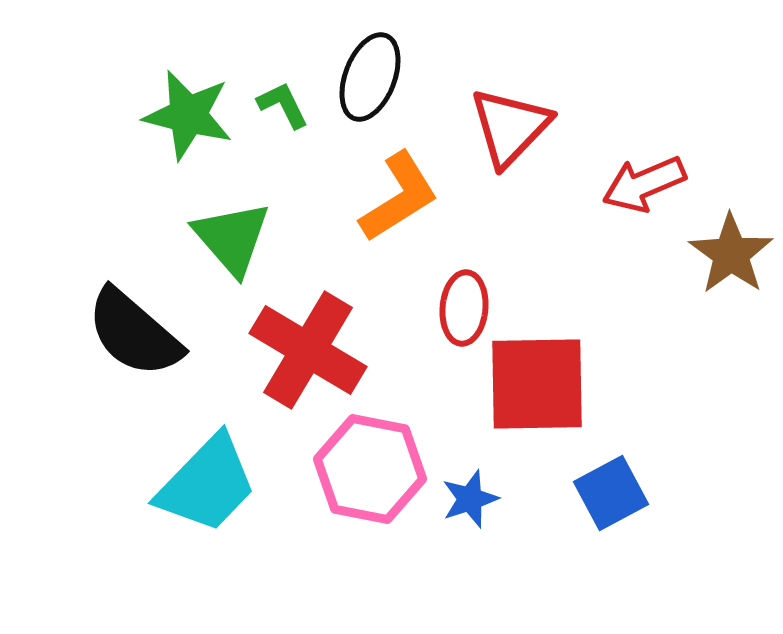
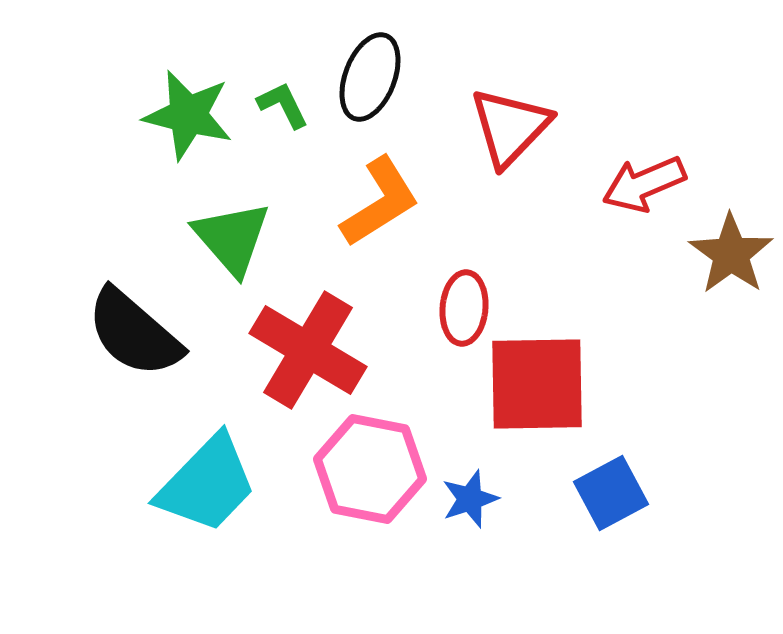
orange L-shape: moved 19 px left, 5 px down
